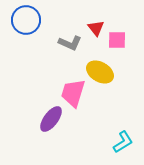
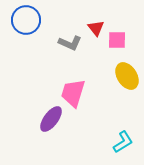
yellow ellipse: moved 27 px right, 4 px down; rotated 28 degrees clockwise
